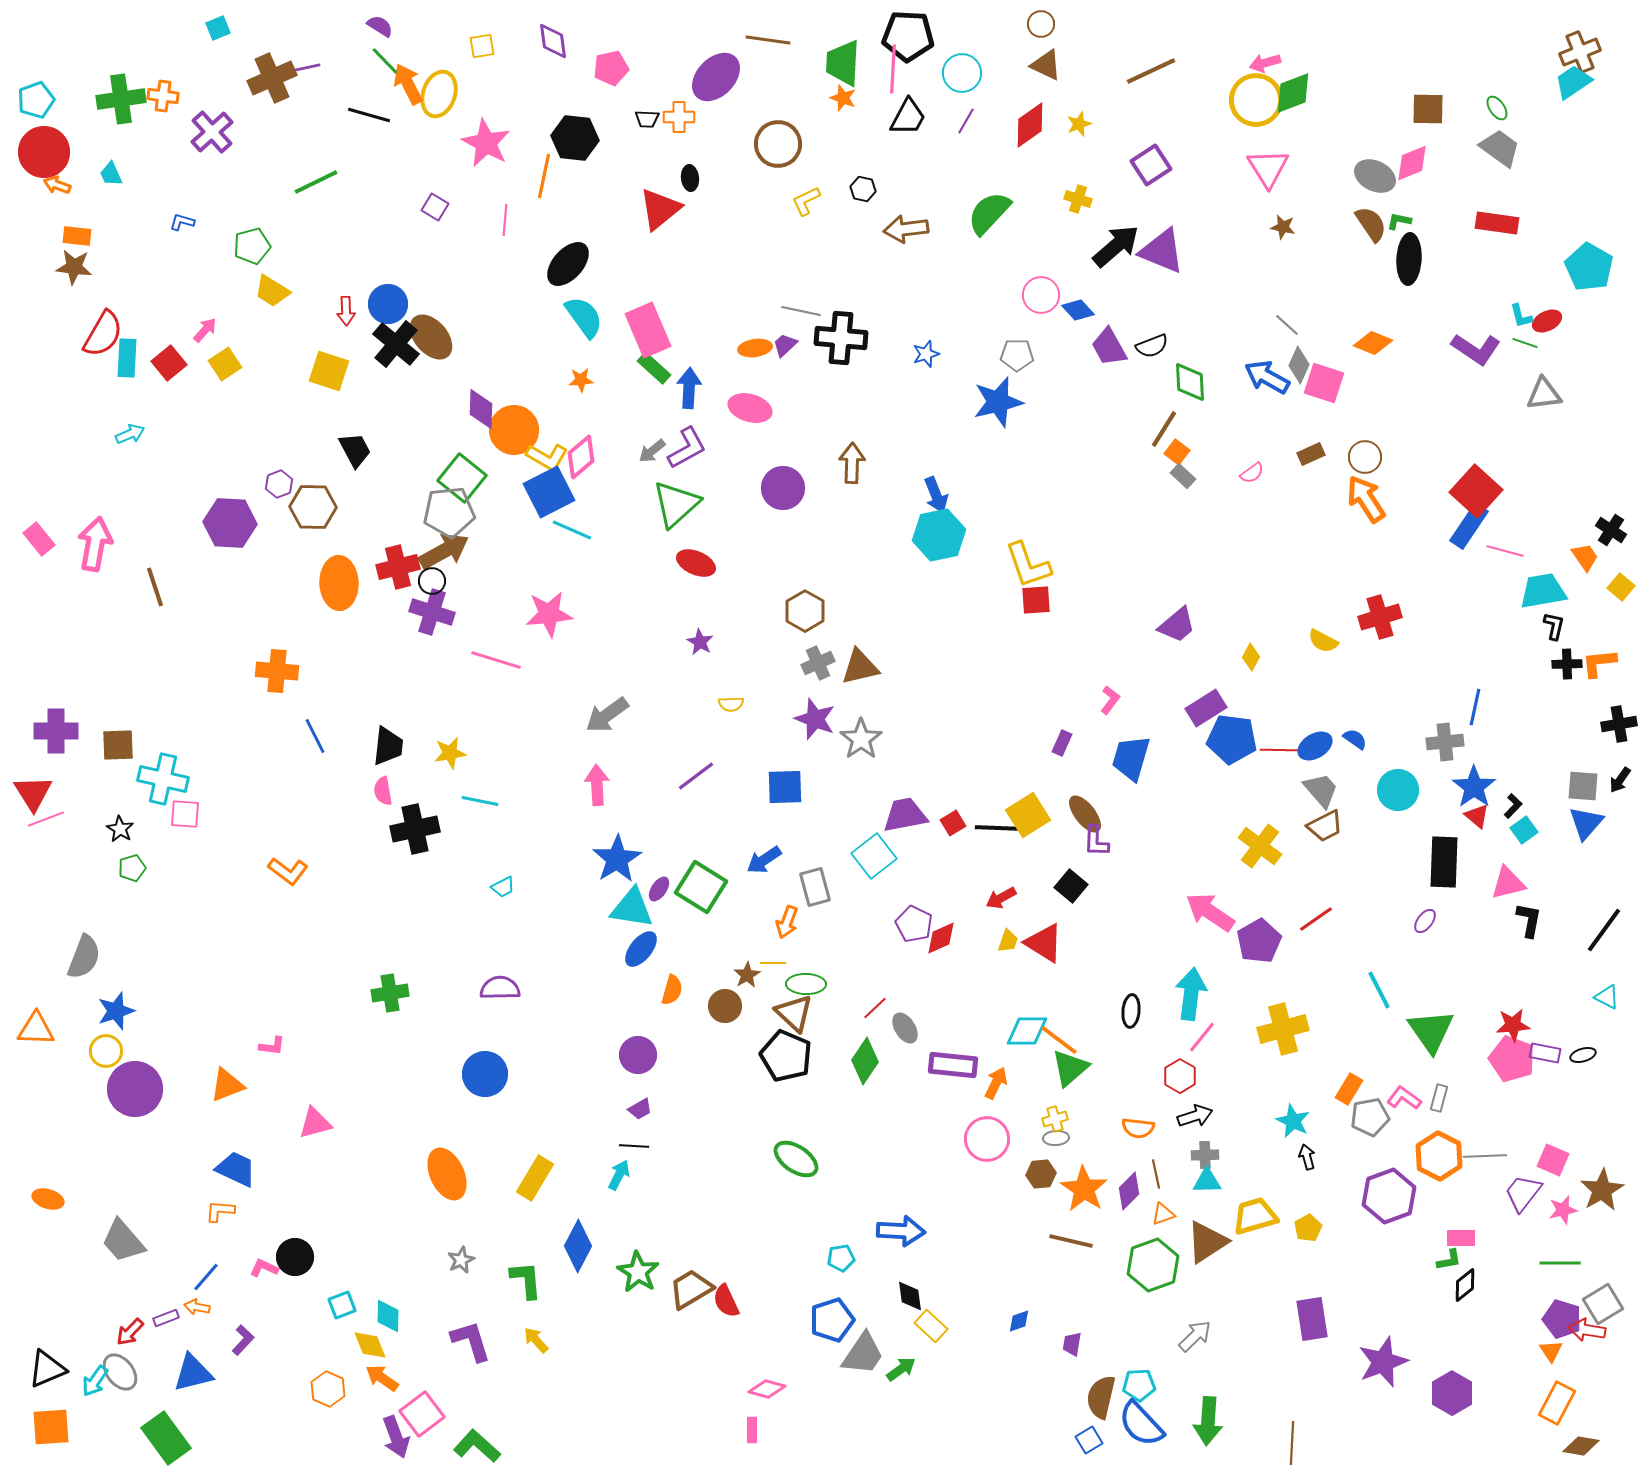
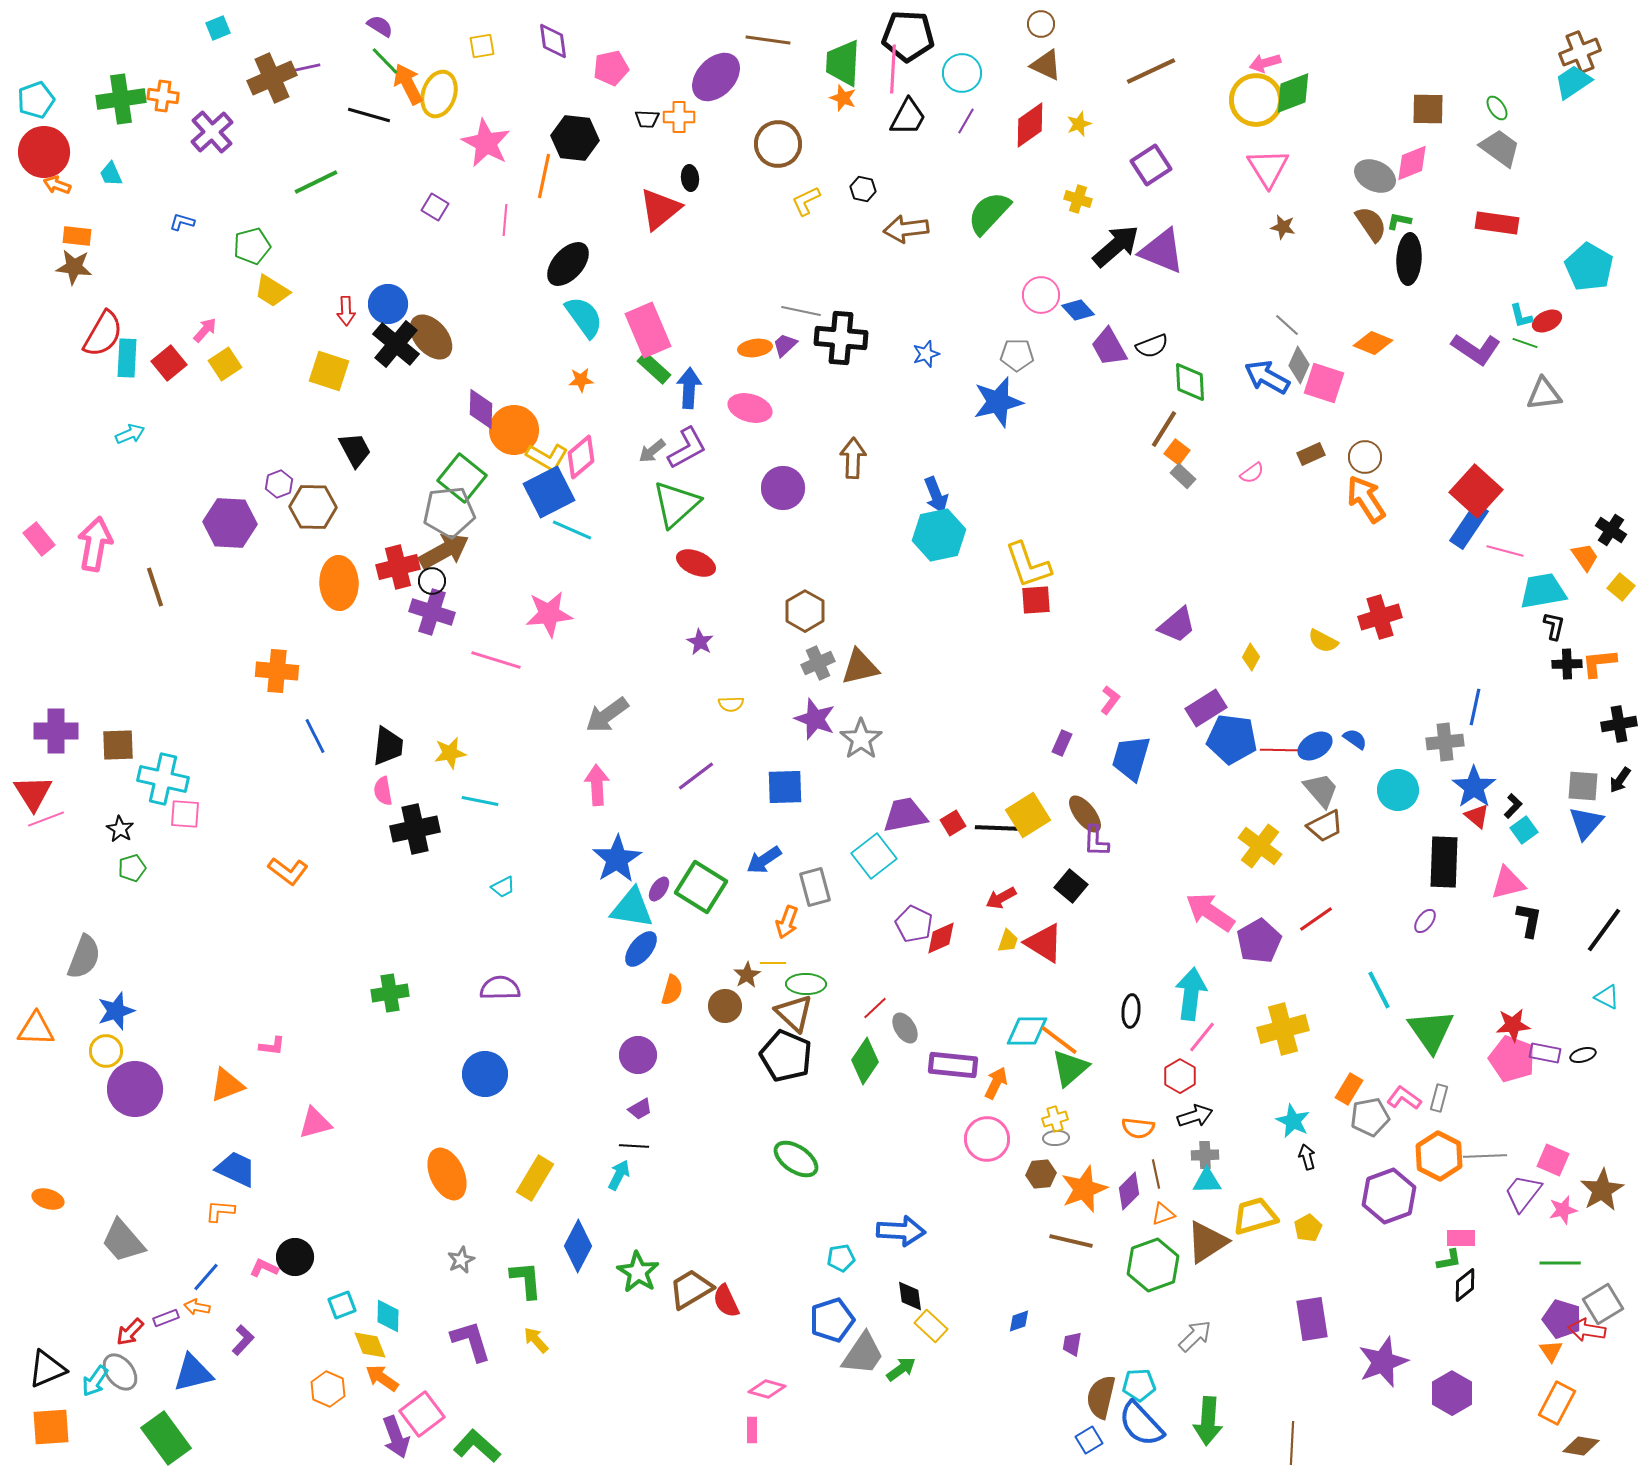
brown arrow at (852, 463): moved 1 px right, 5 px up
orange star at (1084, 1189): rotated 18 degrees clockwise
